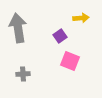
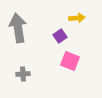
yellow arrow: moved 4 px left
